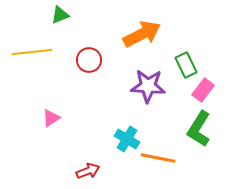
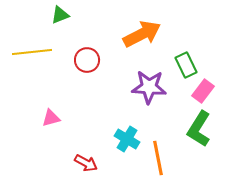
red circle: moved 2 px left
purple star: moved 1 px right, 1 px down
pink rectangle: moved 1 px down
pink triangle: rotated 18 degrees clockwise
orange line: rotated 68 degrees clockwise
red arrow: moved 2 px left, 8 px up; rotated 50 degrees clockwise
